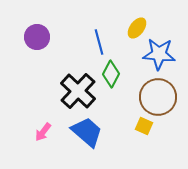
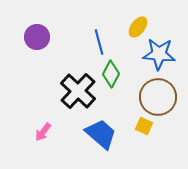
yellow ellipse: moved 1 px right, 1 px up
blue trapezoid: moved 14 px right, 2 px down
